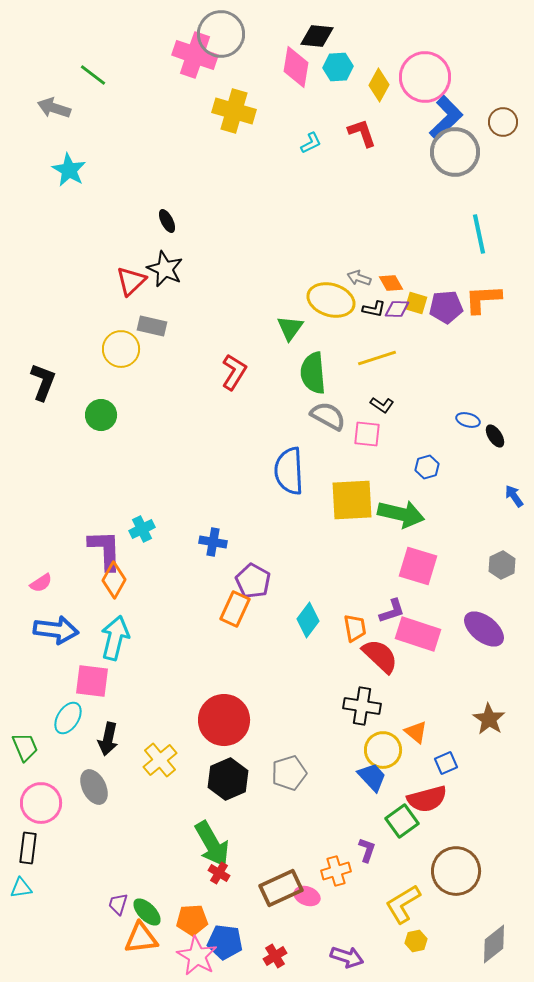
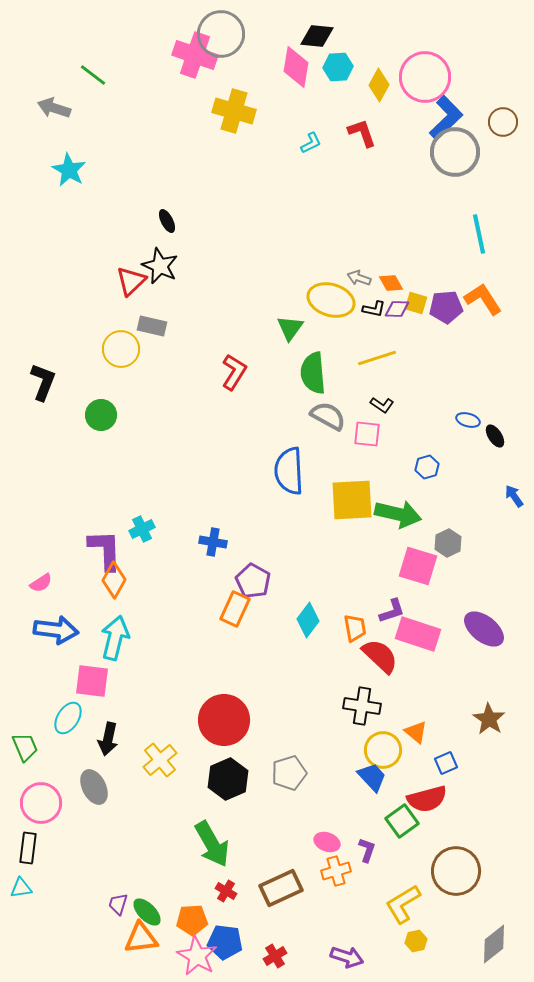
black star at (165, 269): moved 5 px left, 3 px up
orange L-shape at (483, 299): rotated 60 degrees clockwise
green arrow at (401, 514): moved 3 px left
gray hexagon at (502, 565): moved 54 px left, 22 px up
red cross at (219, 873): moved 7 px right, 18 px down
pink ellipse at (307, 896): moved 20 px right, 54 px up
